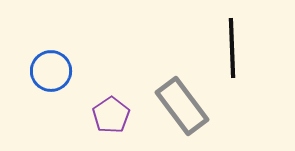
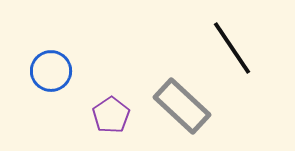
black line: rotated 32 degrees counterclockwise
gray rectangle: rotated 10 degrees counterclockwise
